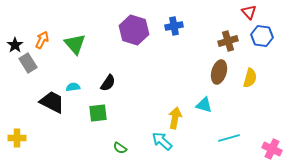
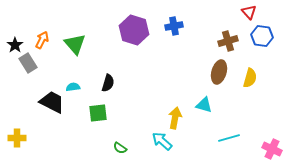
black semicircle: rotated 18 degrees counterclockwise
